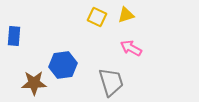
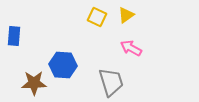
yellow triangle: rotated 18 degrees counterclockwise
blue hexagon: rotated 12 degrees clockwise
